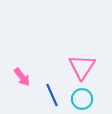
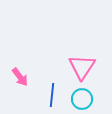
pink arrow: moved 2 px left
blue line: rotated 30 degrees clockwise
